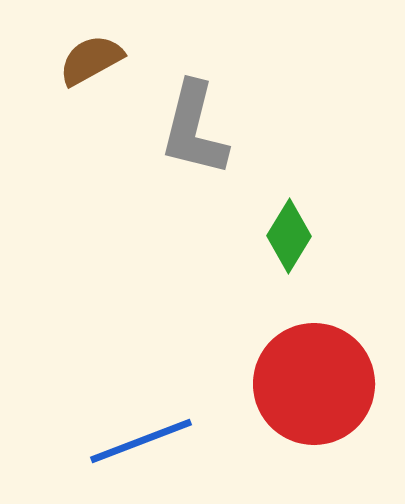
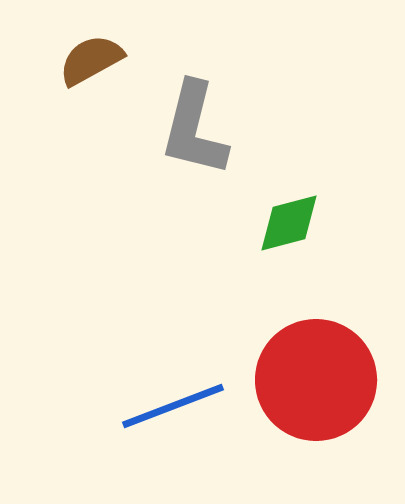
green diamond: moved 13 px up; rotated 44 degrees clockwise
red circle: moved 2 px right, 4 px up
blue line: moved 32 px right, 35 px up
